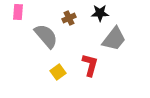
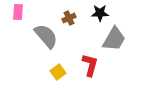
gray trapezoid: rotated 8 degrees counterclockwise
